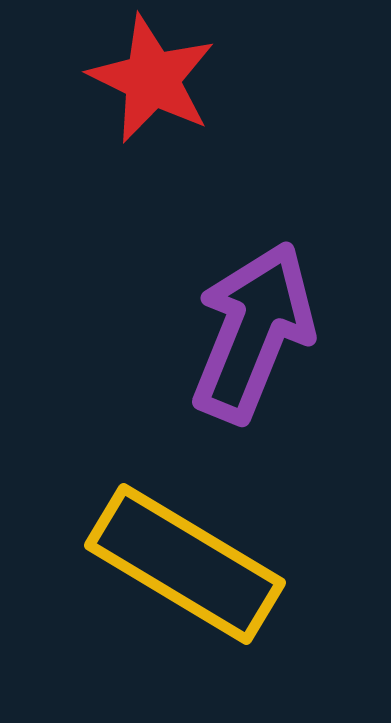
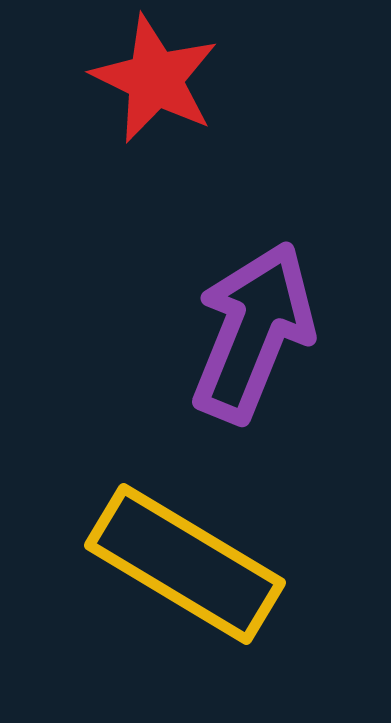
red star: moved 3 px right
